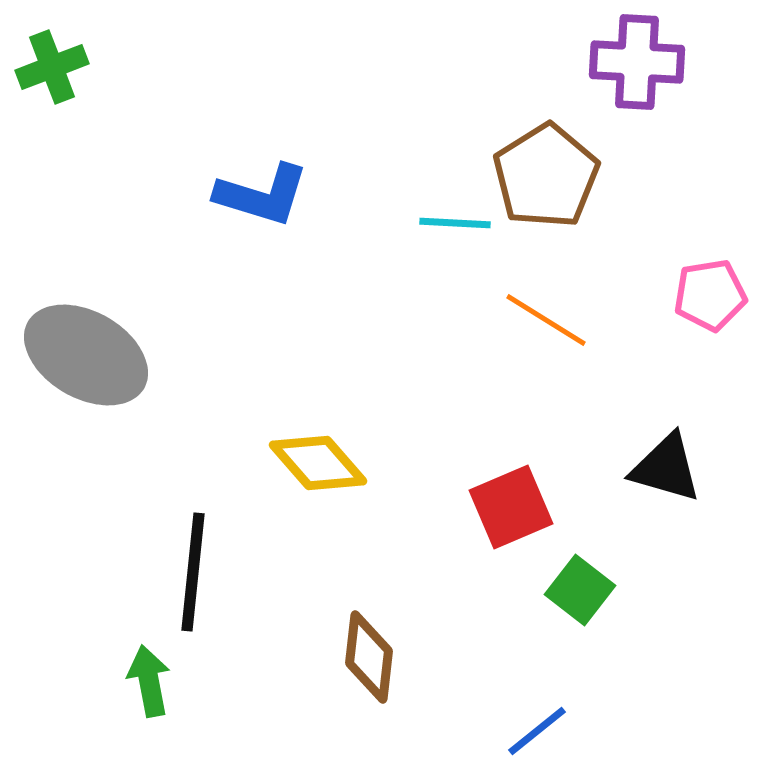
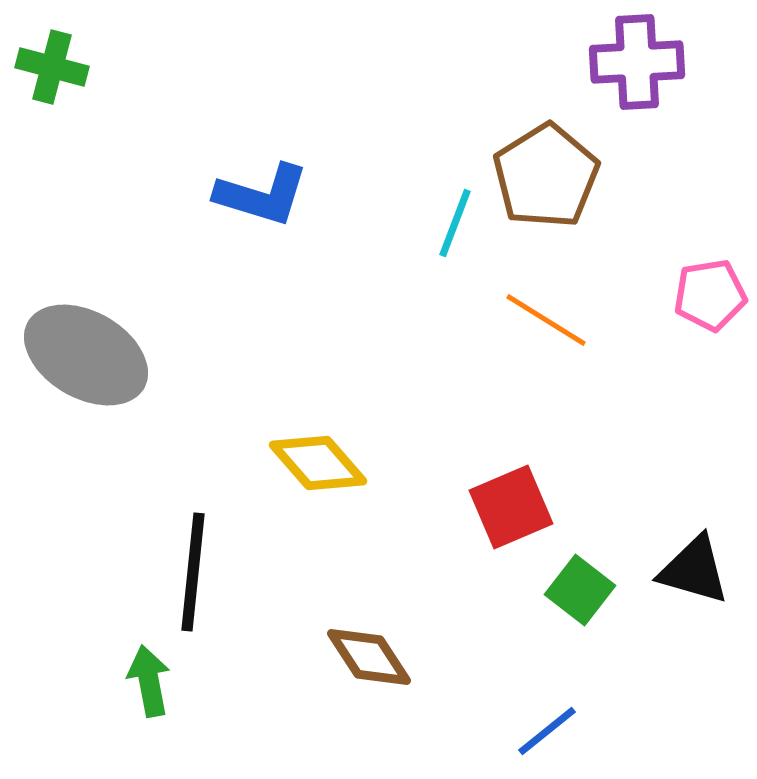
purple cross: rotated 6 degrees counterclockwise
green cross: rotated 36 degrees clockwise
cyan line: rotated 72 degrees counterclockwise
black triangle: moved 28 px right, 102 px down
brown diamond: rotated 40 degrees counterclockwise
blue line: moved 10 px right
